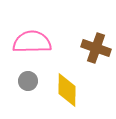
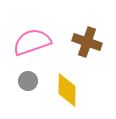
pink semicircle: rotated 18 degrees counterclockwise
brown cross: moved 9 px left, 6 px up
